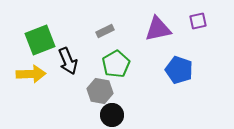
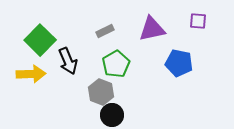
purple square: rotated 18 degrees clockwise
purple triangle: moved 6 px left
green square: rotated 24 degrees counterclockwise
blue pentagon: moved 7 px up; rotated 8 degrees counterclockwise
gray hexagon: moved 1 px right, 1 px down; rotated 10 degrees clockwise
